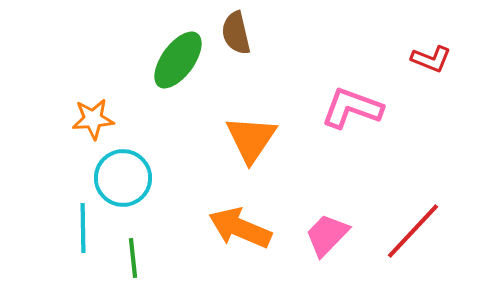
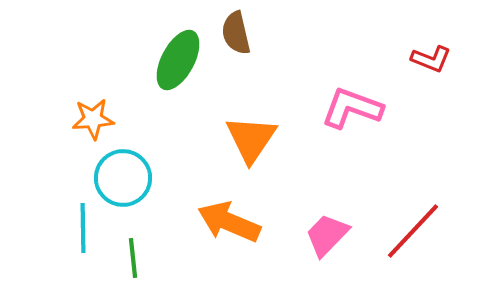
green ellipse: rotated 8 degrees counterclockwise
orange arrow: moved 11 px left, 6 px up
